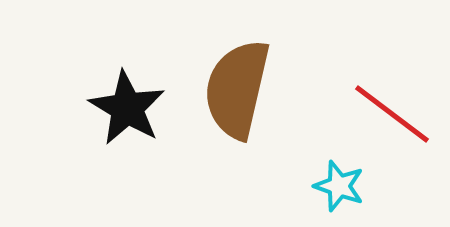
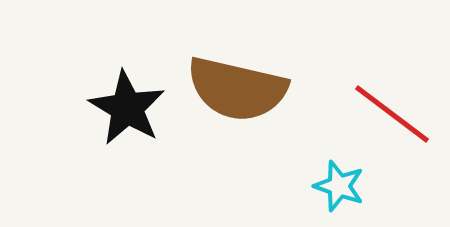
brown semicircle: rotated 90 degrees counterclockwise
